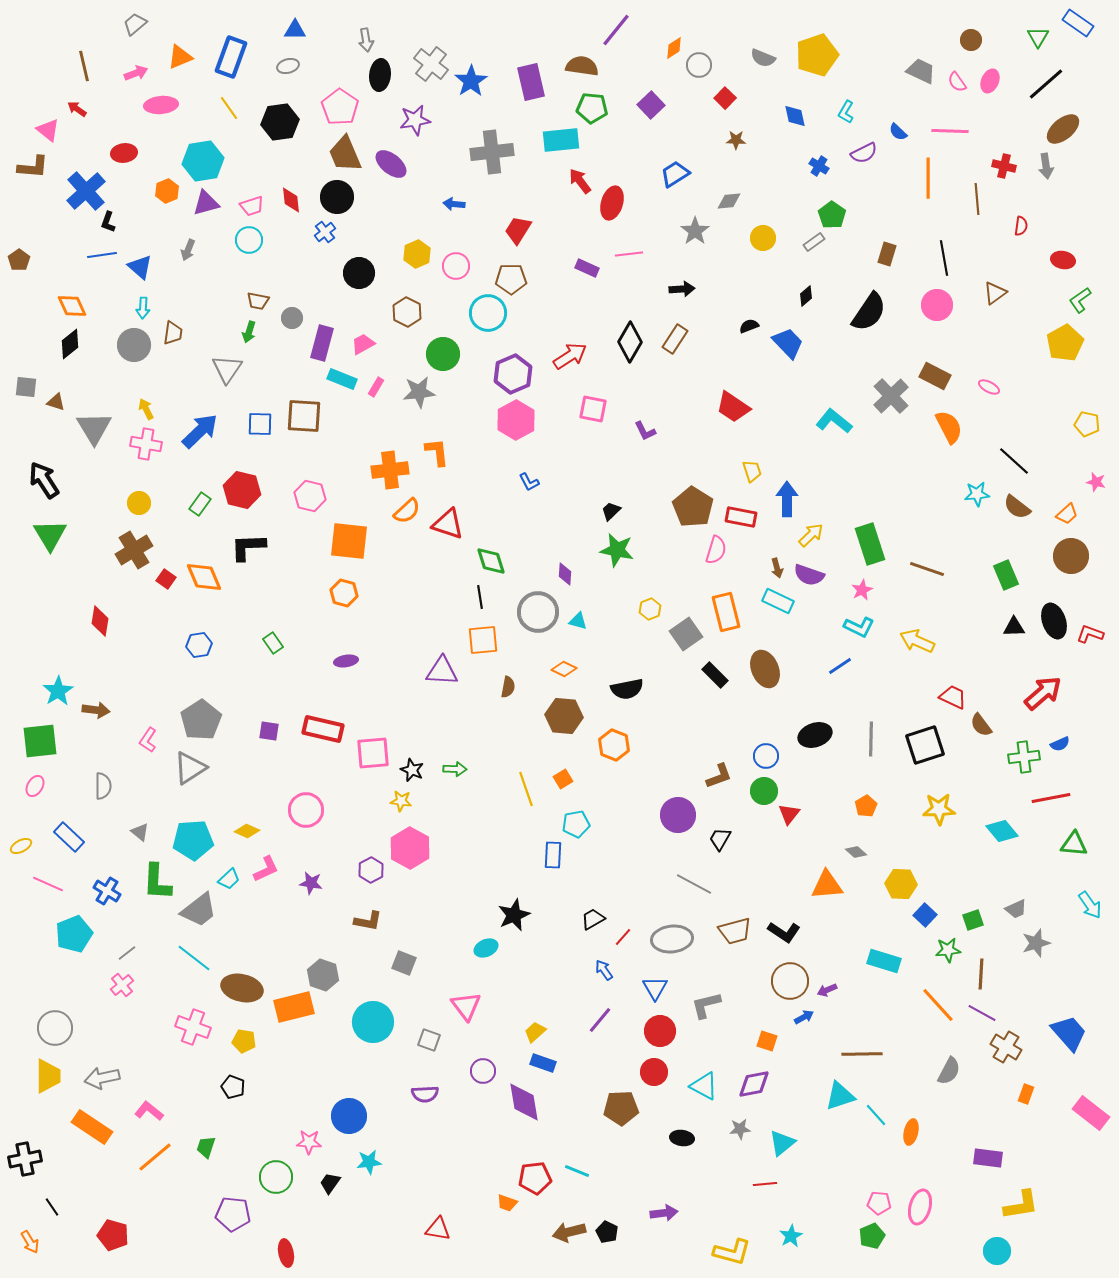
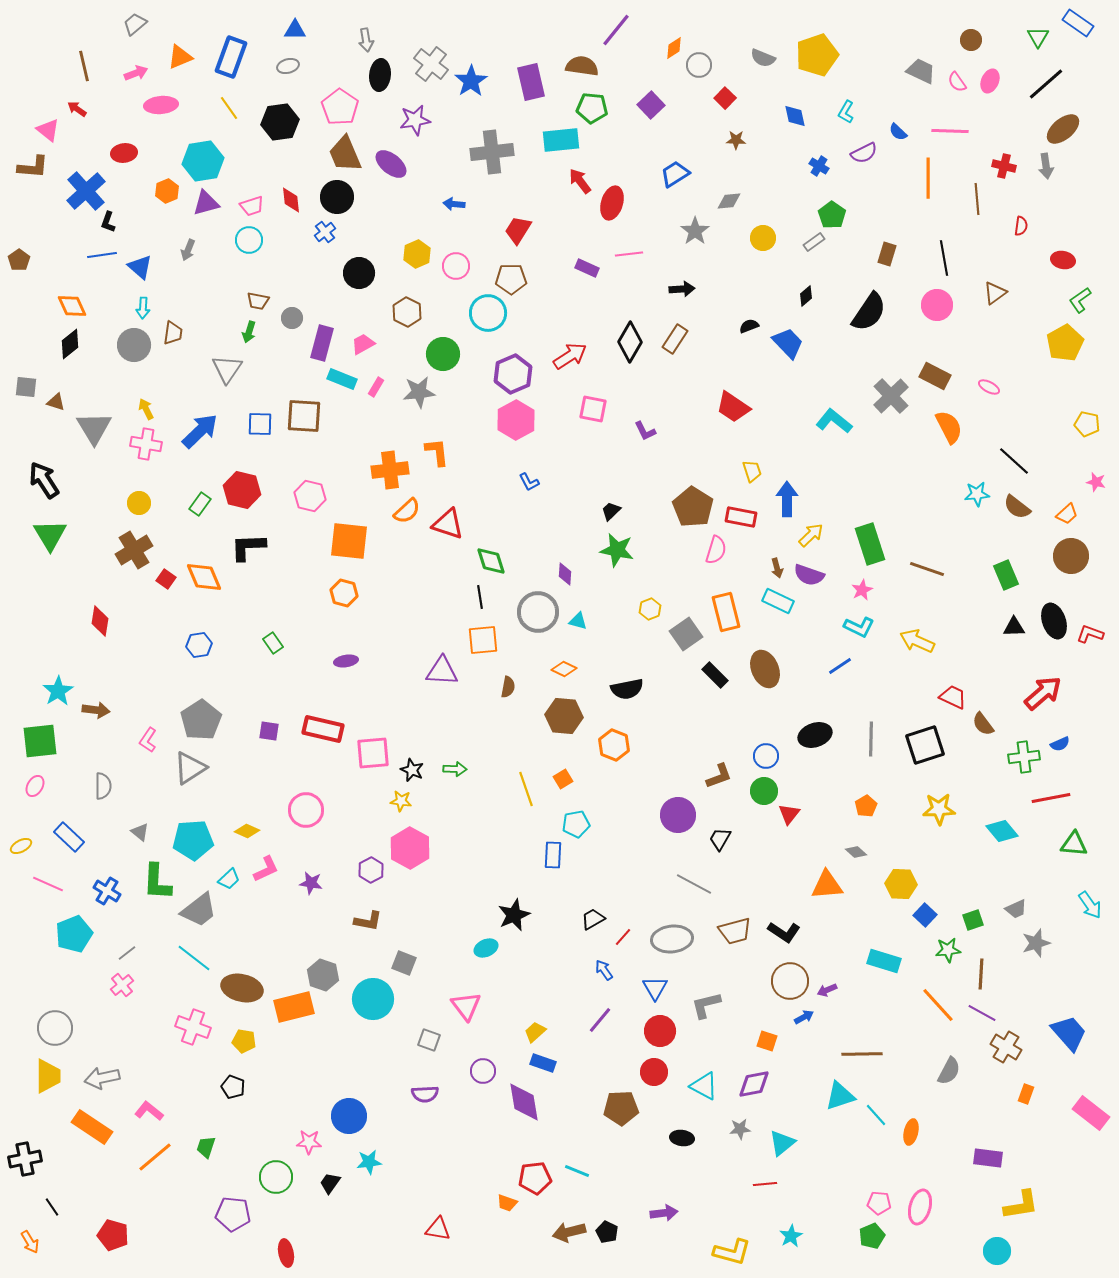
brown semicircle at (981, 725): moved 2 px right, 1 px up
cyan circle at (373, 1022): moved 23 px up
